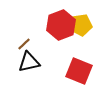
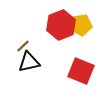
brown line: moved 1 px left, 2 px down
red square: moved 2 px right
